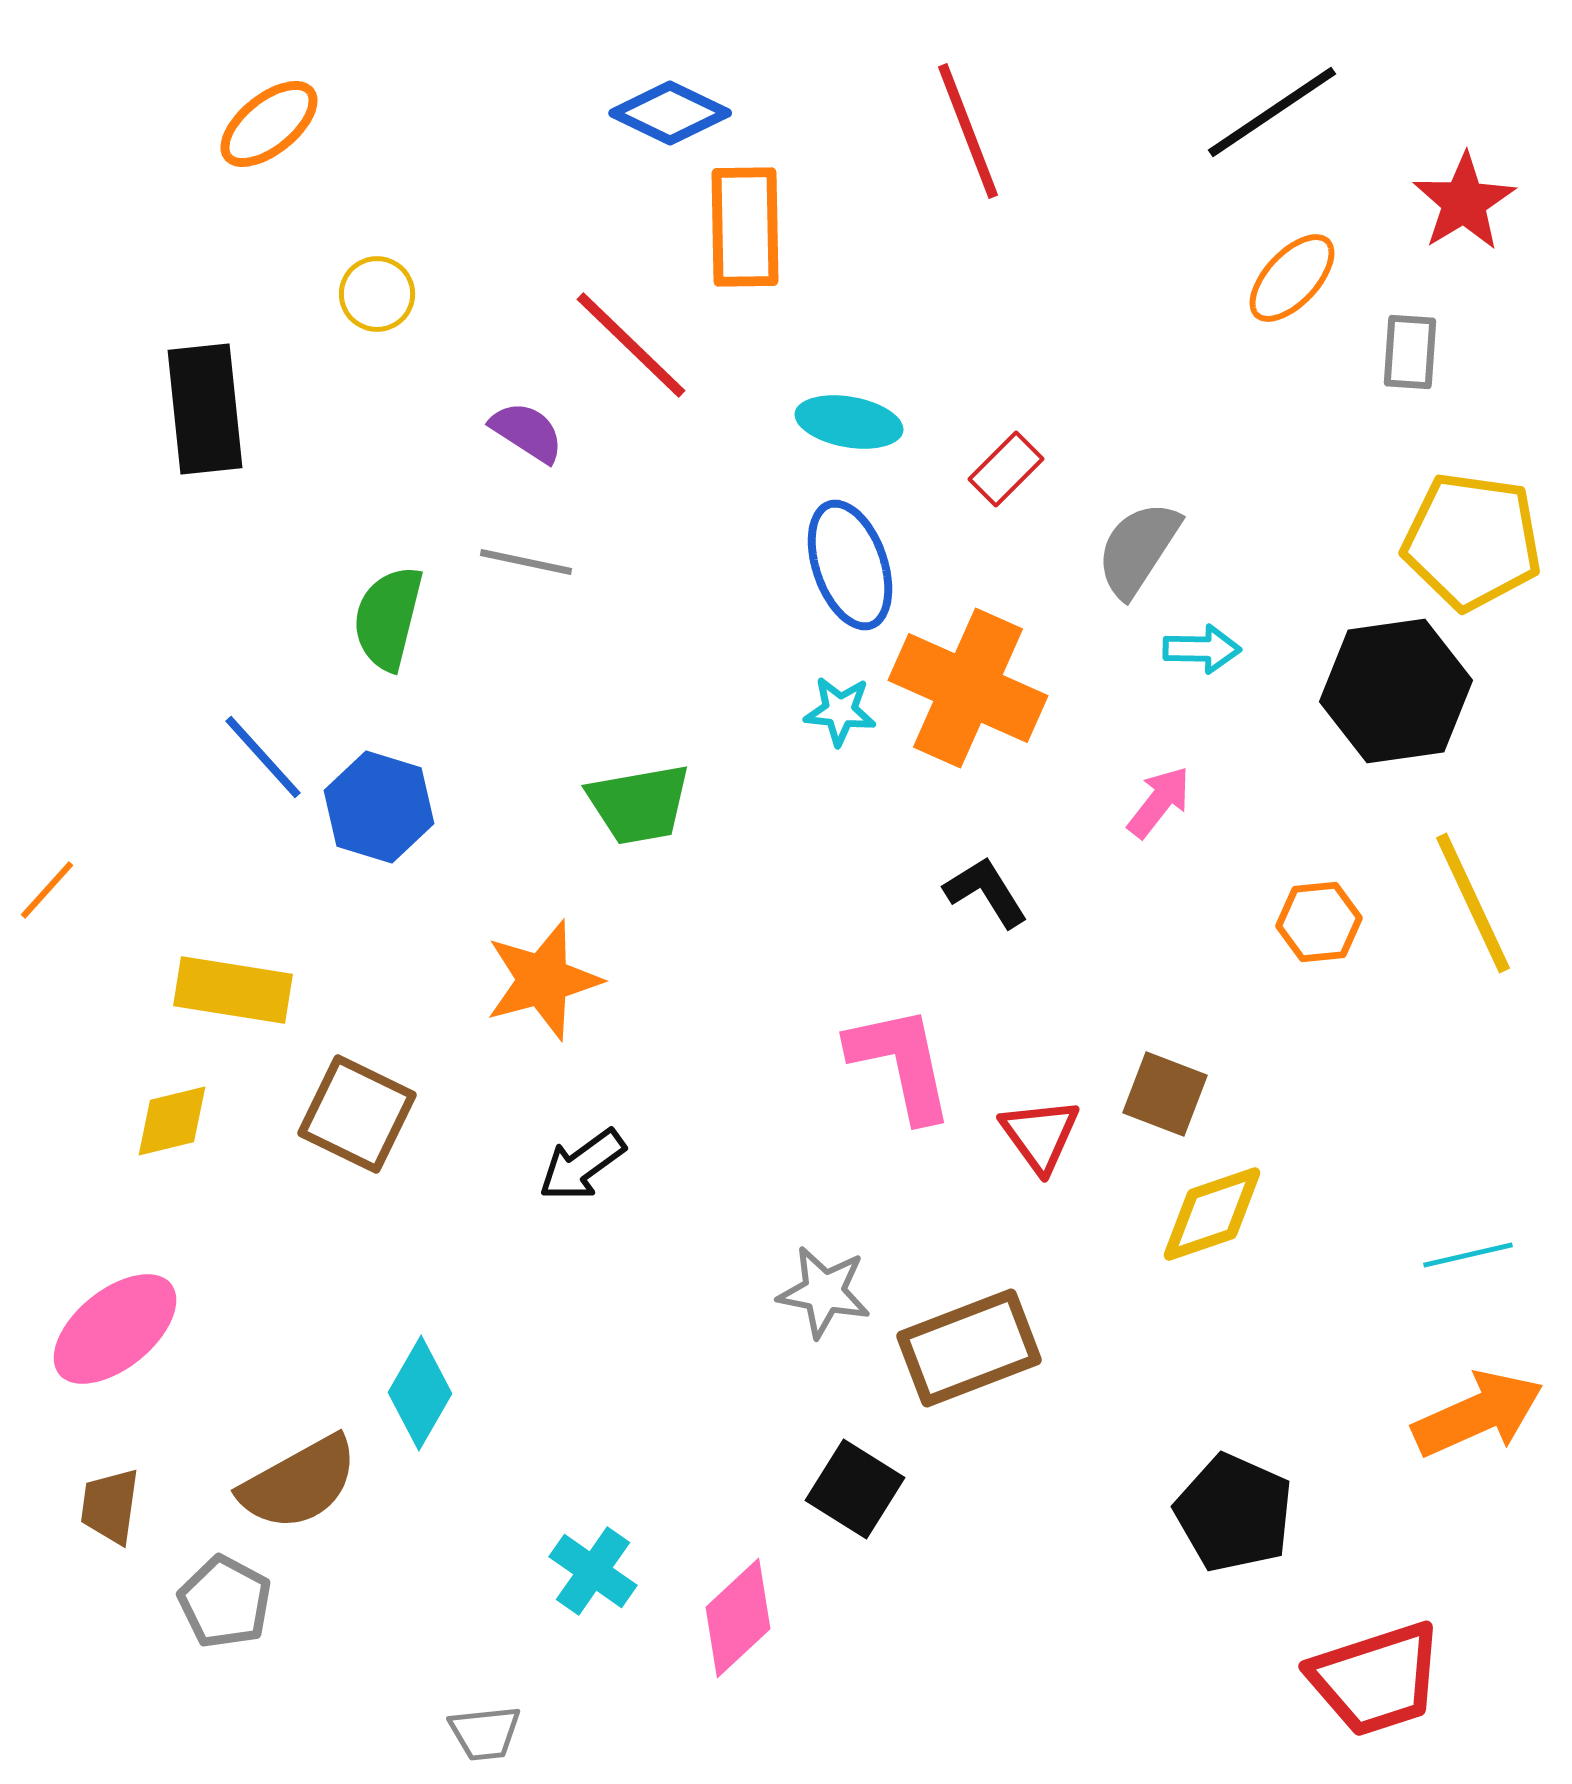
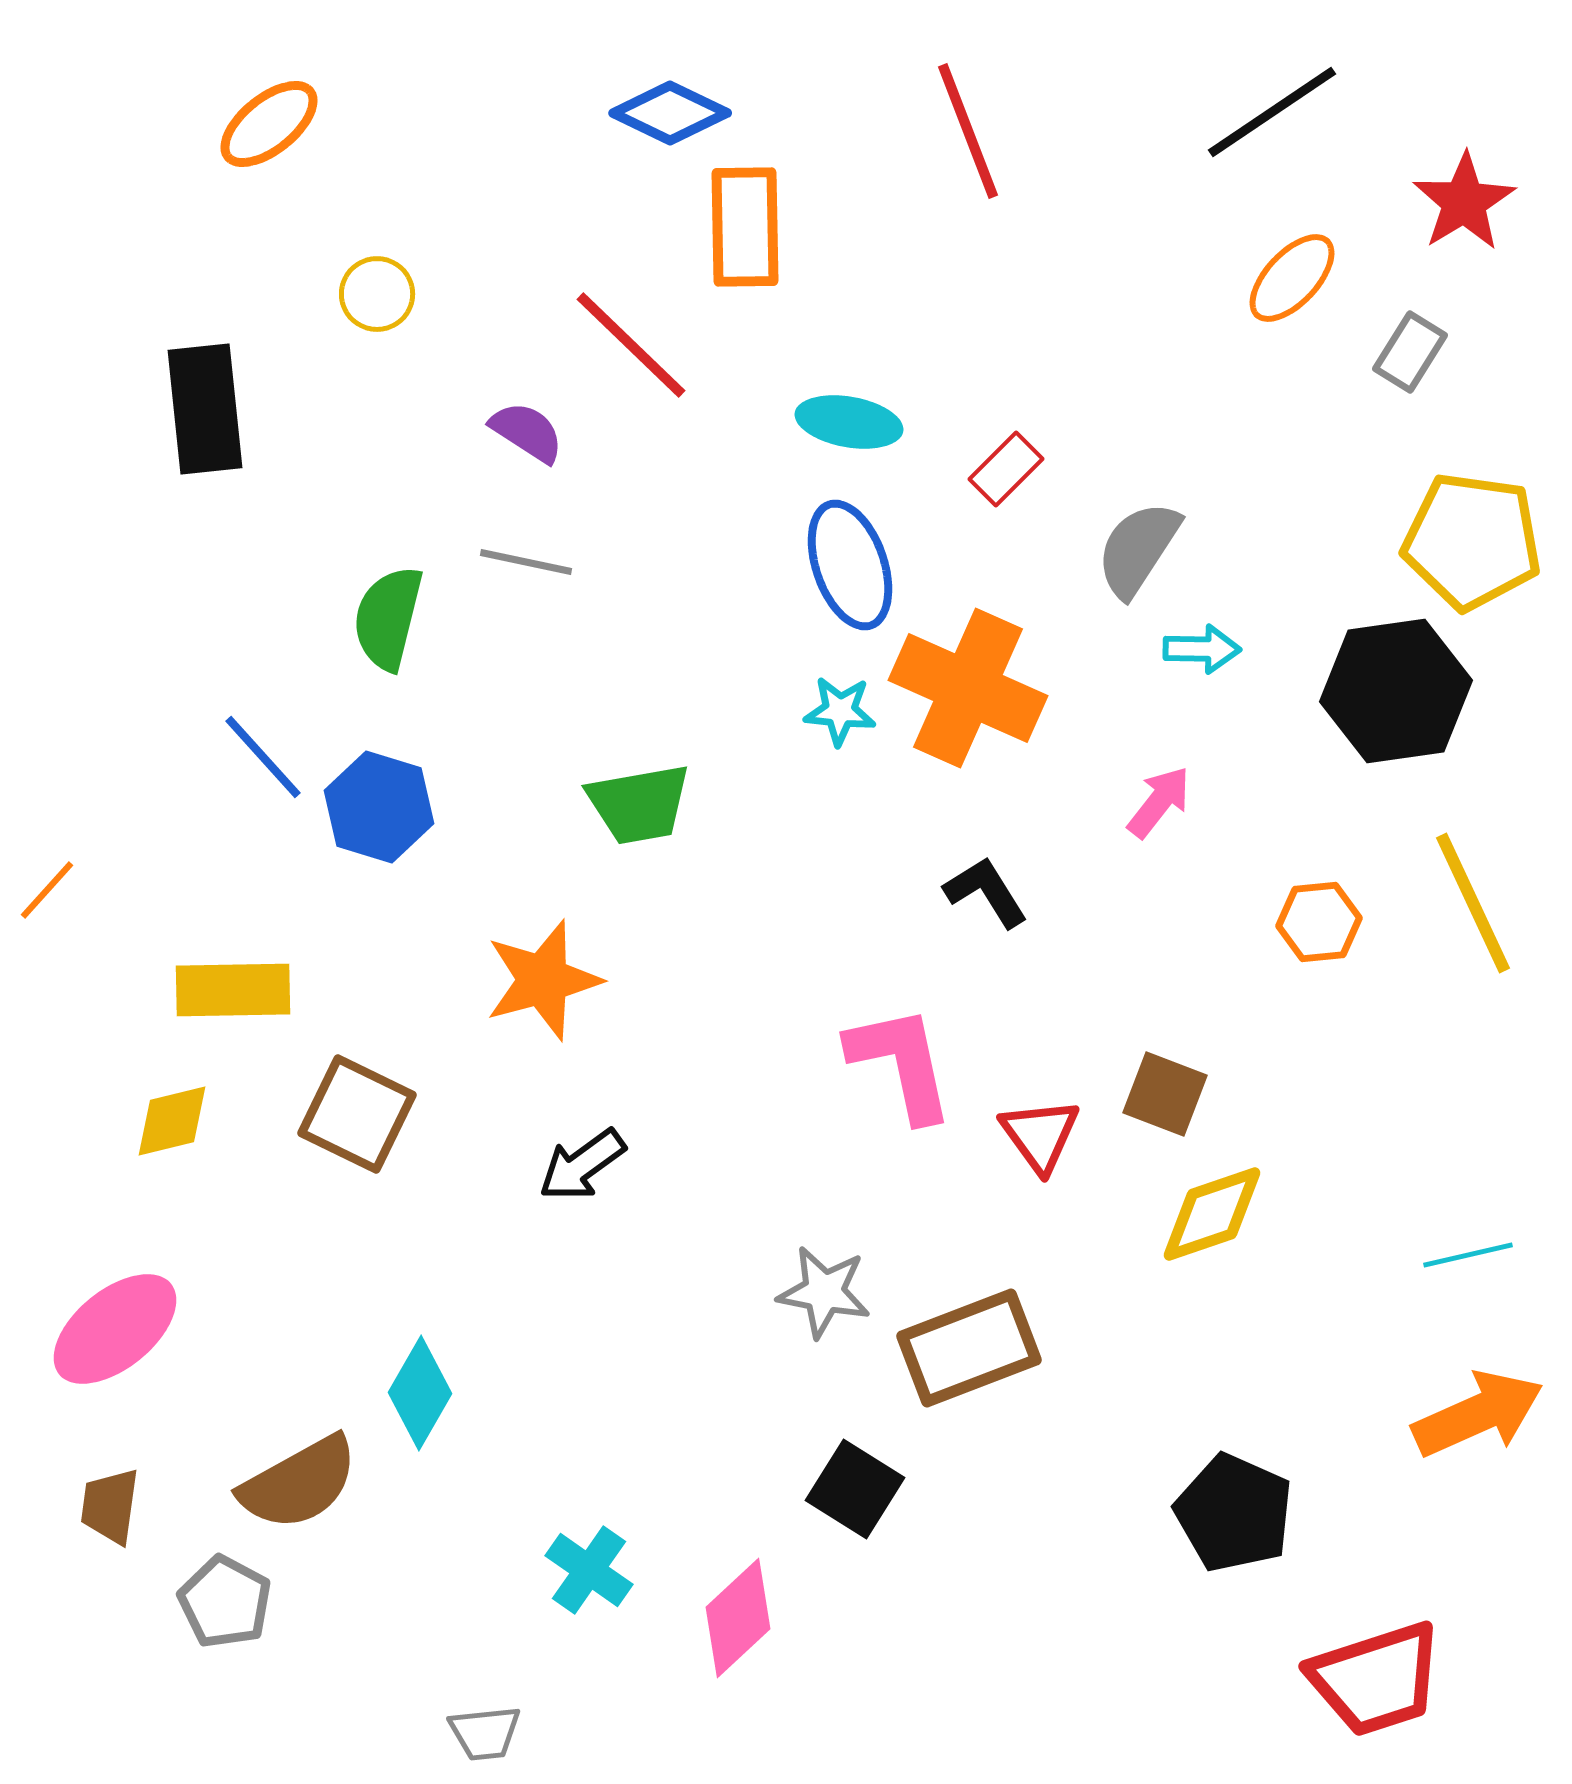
gray rectangle at (1410, 352): rotated 28 degrees clockwise
yellow rectangle at (233, 990): rotated 10 degrees counterclockwise
cyan cross at (593, 1571): moved 4 px left, 1 px up
